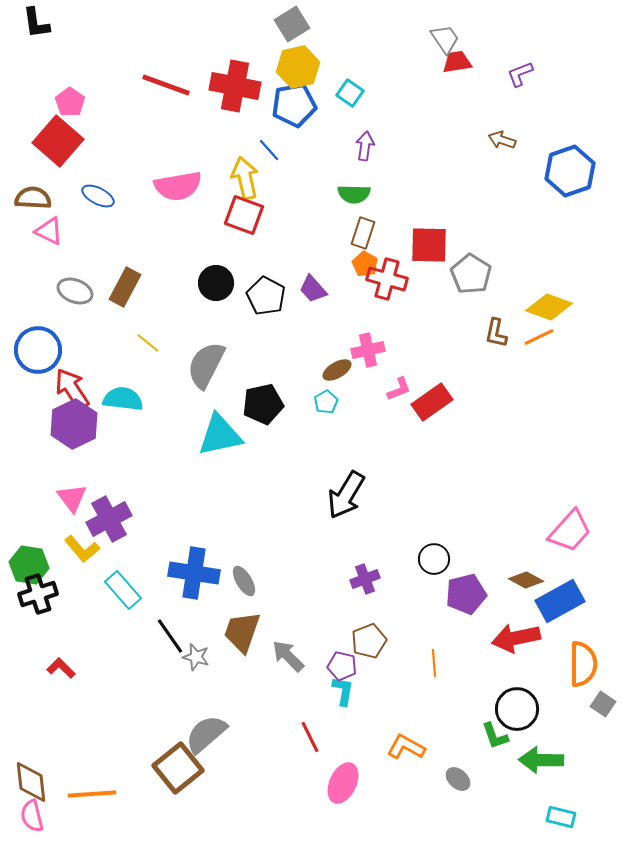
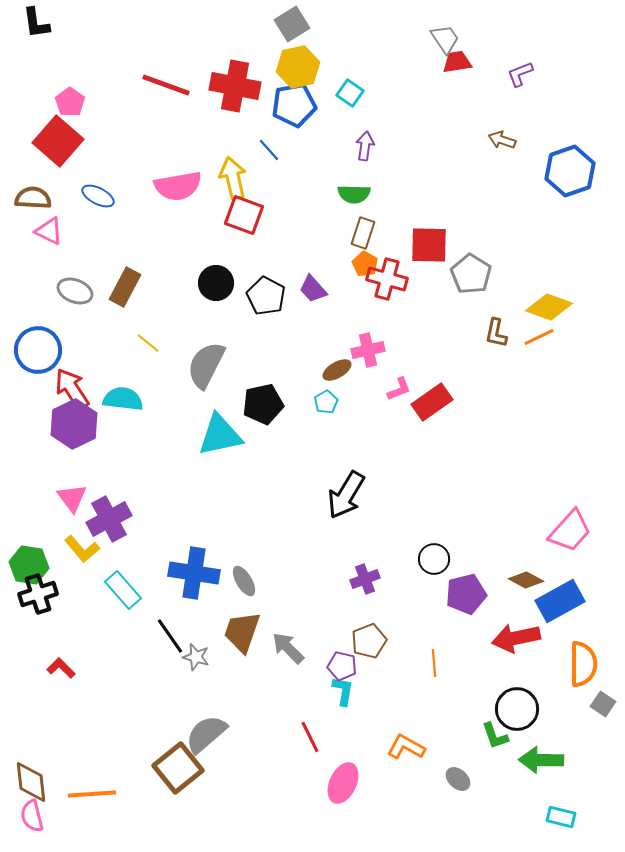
yellow arrow at (245, 178): moved 12 px left
gray arrow at (288, 656): moved 8 px up
